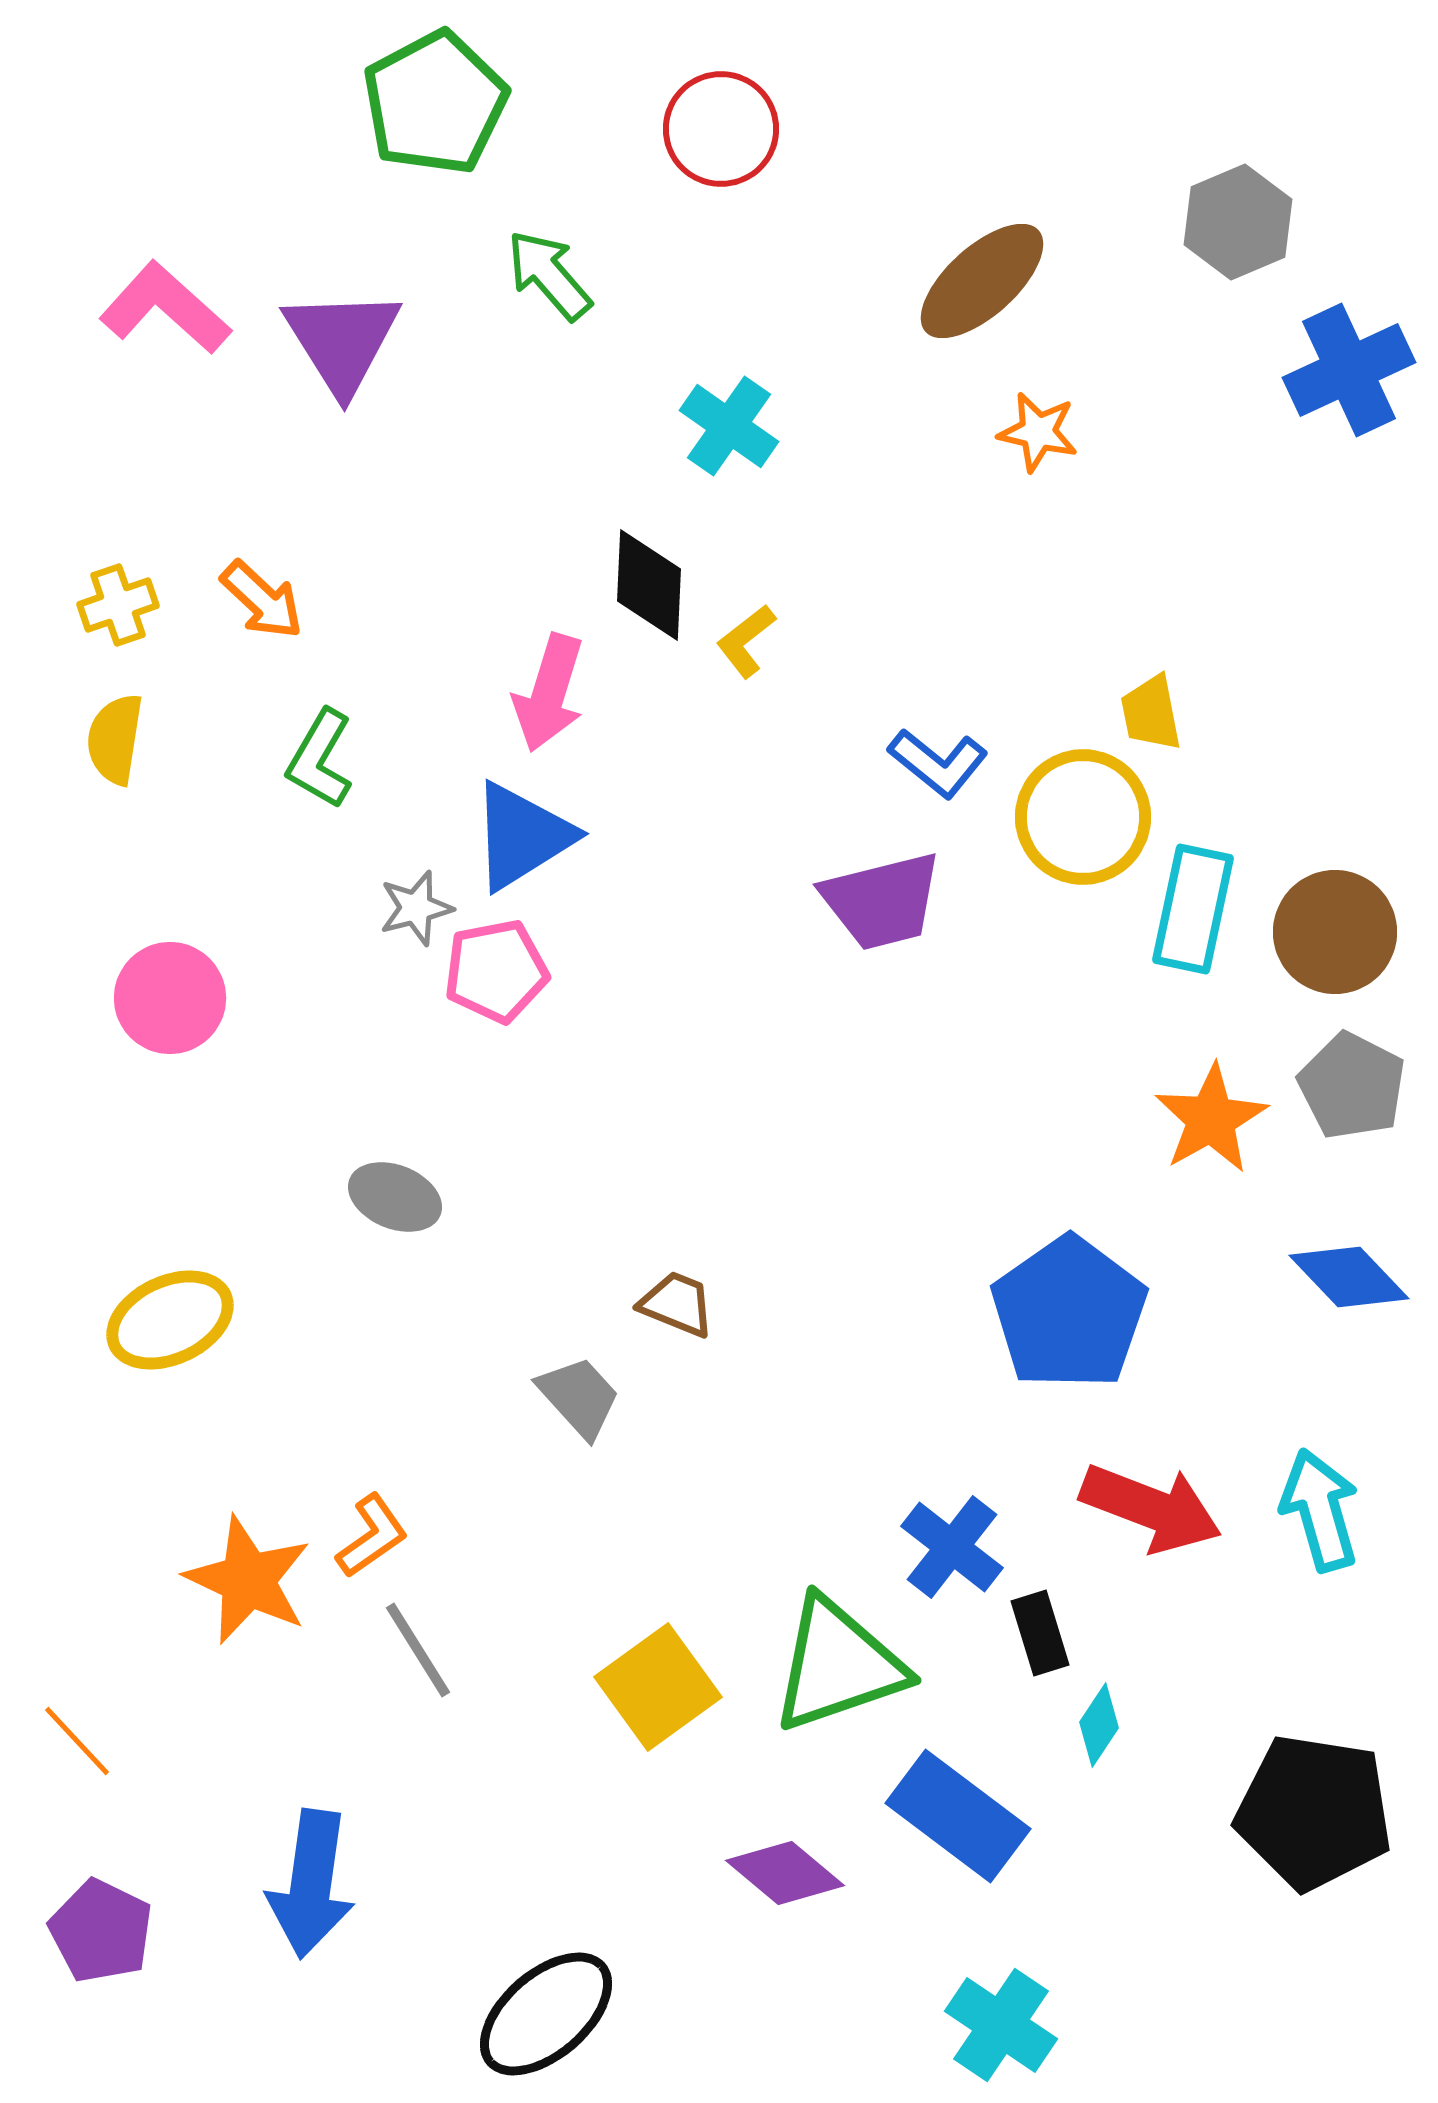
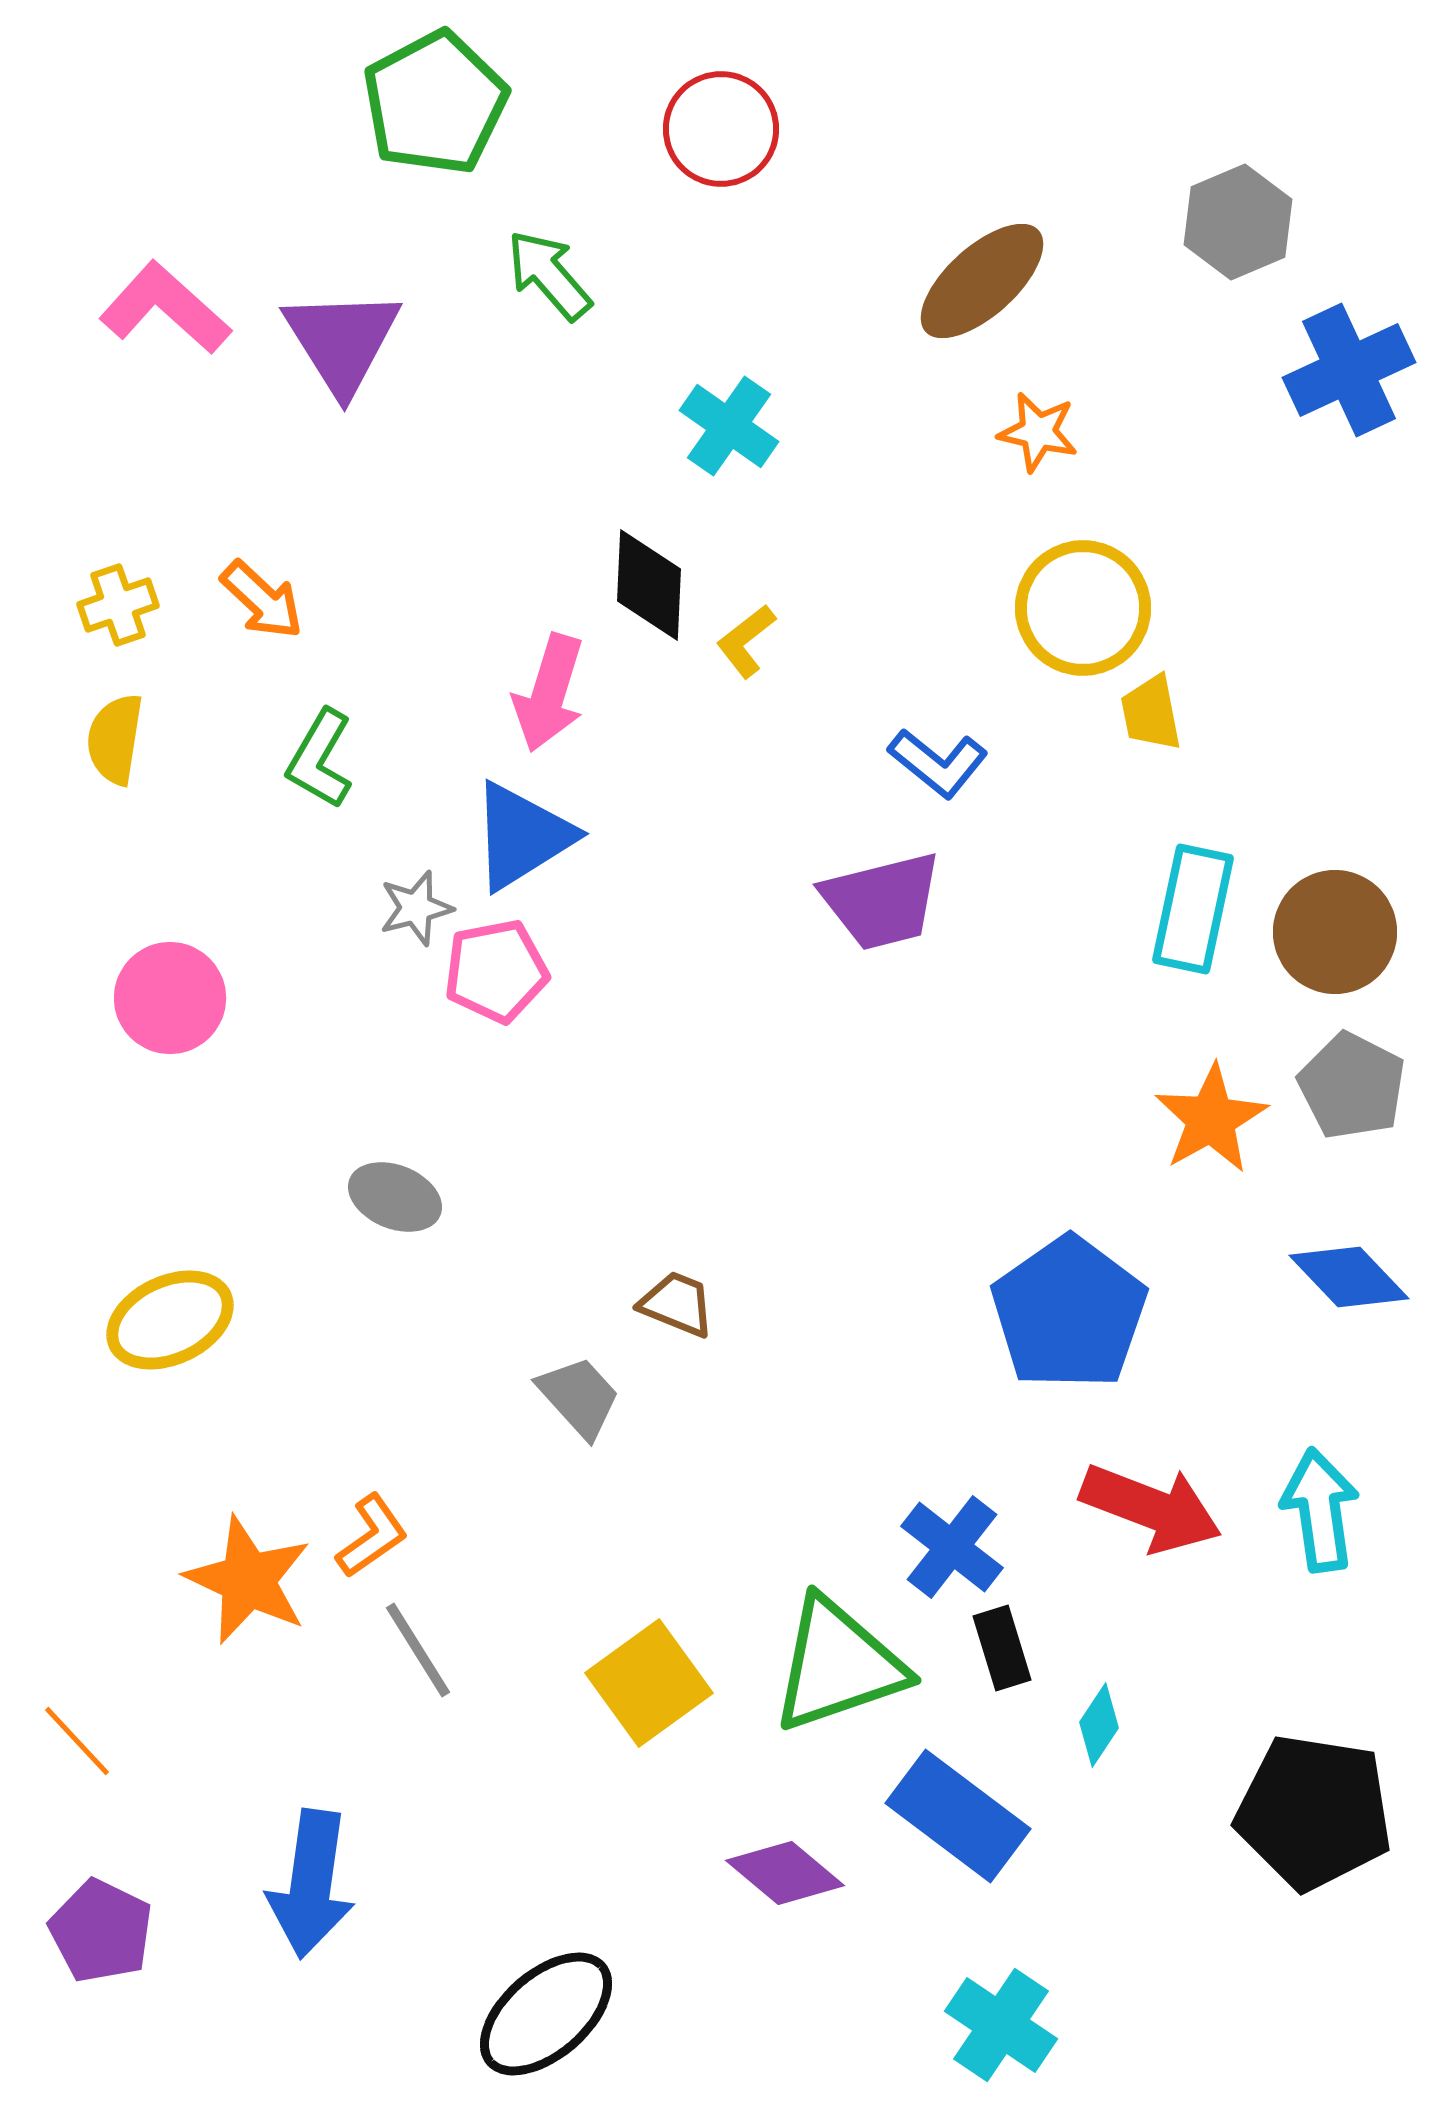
yellow circle at (1083, 817): moved 209 px up
cyan arrow at (1320, 1510): rotated 8 degrees clockwise
black rectangle at (1040, 1633): moved 38 px left, 15 px down
yellow square at (658, 1687): moved 9 px left, 4 px up
